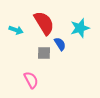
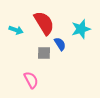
cyan star: moved 1 px right, 1 px down
